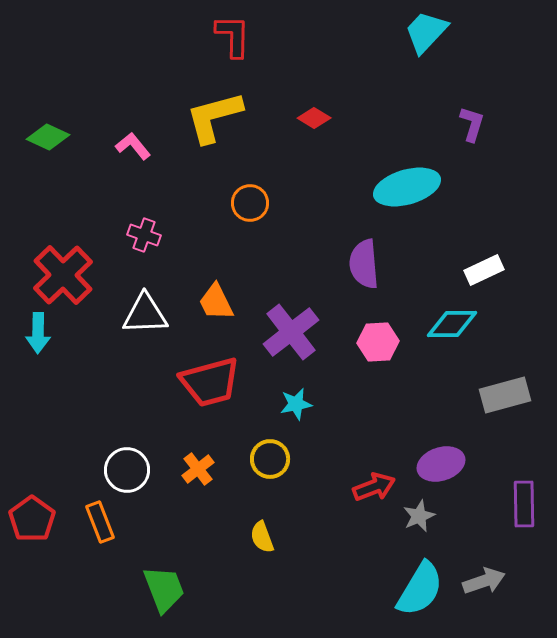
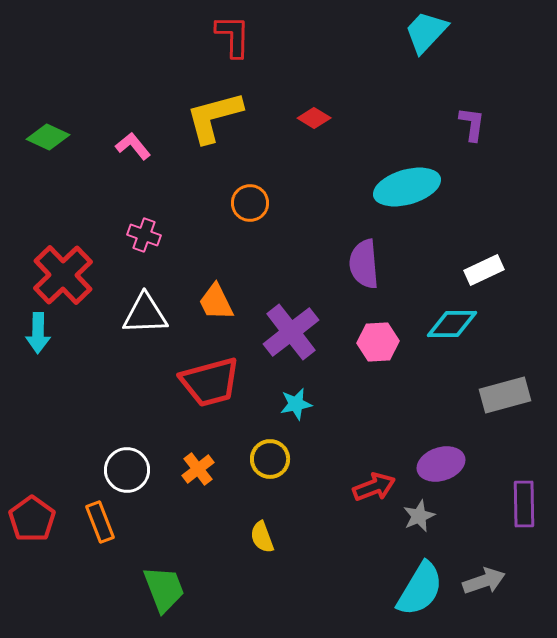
purple L-shape: rotated 9 degrees counterclockwise
